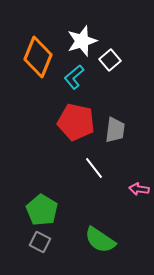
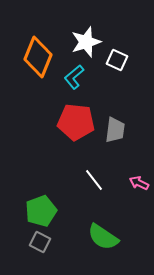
white star: moved 4 px right, 1 px down
white square: moved 7 px right; rotated 25 degrees counterclockwise
red pentagon: rotated 6 degrees counterclockwise
white line: moved 12 px down
pink arrow: moved 6 px up; rotated 18 degrees clockwise
green pentagon: moved 1 px left, 1 px down; rotated 20 degrees clockwise
green semicircle: moved 3 px right, 3 px up
